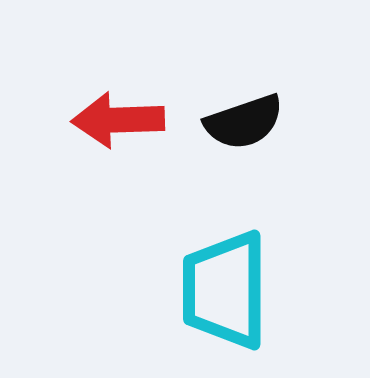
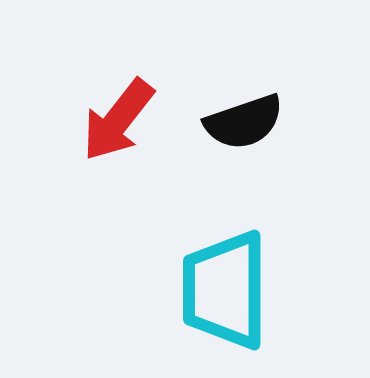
red arrow: rotated 50 degrees counterclockwise
